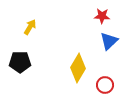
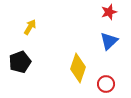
red star: moved 7 px right, 4 px up; rotated 21 degrees counterclockwise
black pentagon: rotated 20 degrees counterclockwise
yellow diamond: rotated 12 degrees counterclockwise
red circle: moved 1 px right, 1 px up
